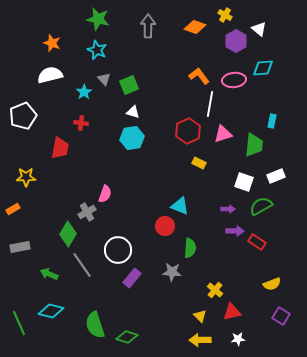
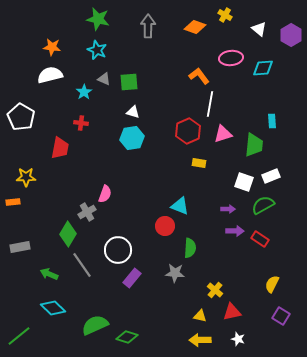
purple hexagon at (236, 41): moved 55 px right, 6 px up
orange star at (52, 43): moved 4 px down; rotated 12 degrees counterclockwise
gray triangle at (104, 79): rotated 24 degrees counterclockwise
pink ellipse at (234, 80): moved 3 px left, 22 px up
green square at (129, 85): moved 3 px up; rotated 18 degrees clockwise
white pentagon at (23, 116): moved 2 px left, 1 px down; rotated 20 degrees counterclockwise
cyan rectangle at (272, 121): rotated 16 degrees counterclockwise
yellow rectangle at (199, 163): rotated 16 degrees counterclockwise
white rectangle at (276, 176): moved 5 px left
green semicircle at (261, 206): moved 2 px right, 1 px up
orange rectangle at (13, 209): moved 7 px up; rotated 24 degrees clockwise
red rectangle at (257, 242): moved 3 px right, 3 px up
gray star at (172, 272): moved 3 px right, 1 px down
yellow semicircle at (272, 284): rotated 138 degrees clockwise
cyan diamond at (51, 311): moved 2 px right, 3 px up; rotated 30 degrees clockwise
yellow triangle at (200, 316): rotated 32 degrees counterclockwise
green line at (19, 323): moved 13 px down; rotated 75 degrees clockwise
green semicircle at (95, 325): rotated 84 degrees clockwise
white star at (238, 339): rotated 24 degrees clockwise
